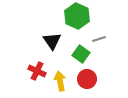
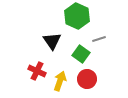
yellow arrow: rotated 30 degrees clockwise
